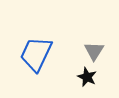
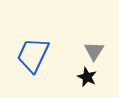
blue trapezoid: moved 3 px left, 1 px down
